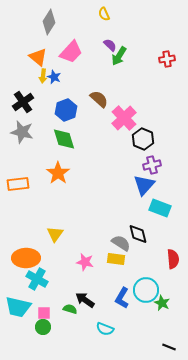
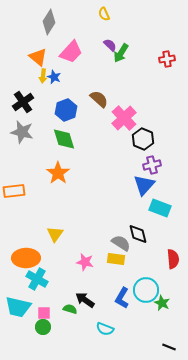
green arrow: moved 2 px right, 3 px up
orange rectangle: moved 4 px left, 7 px down
